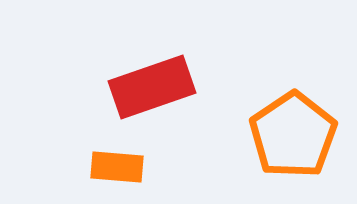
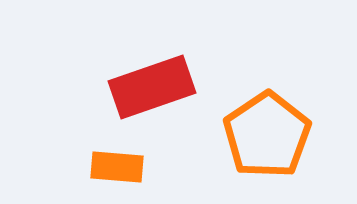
orange pentagon: moved 26 px left
